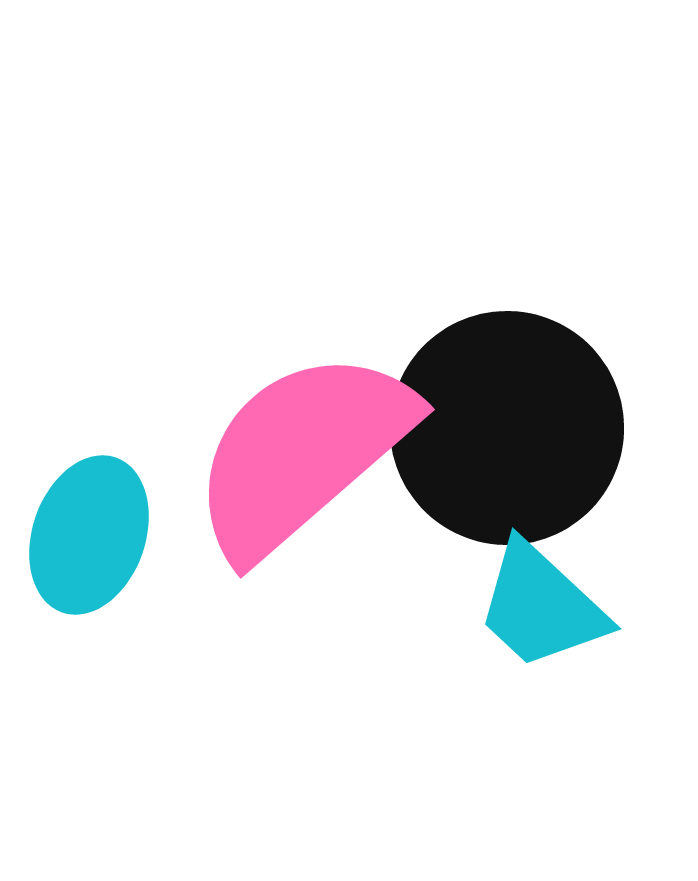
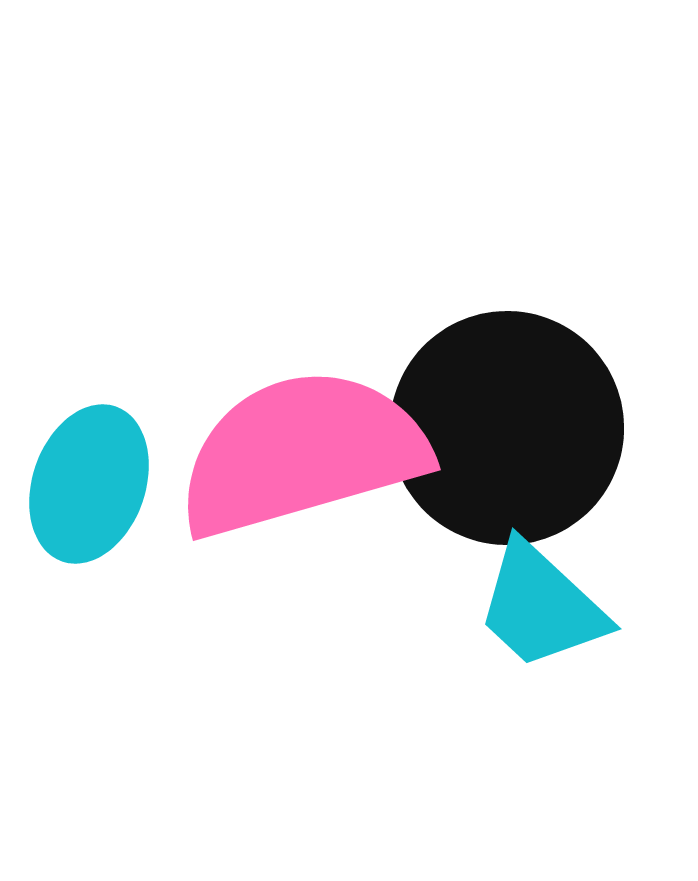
pink semicircle: rotated 25 degrees clockwise
cyan ellipse: moved 51 px up
